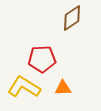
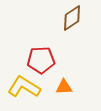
red pentagon: moved 1 px left, 1 px down
orange triangle: moved 1 px right, 1 px up
